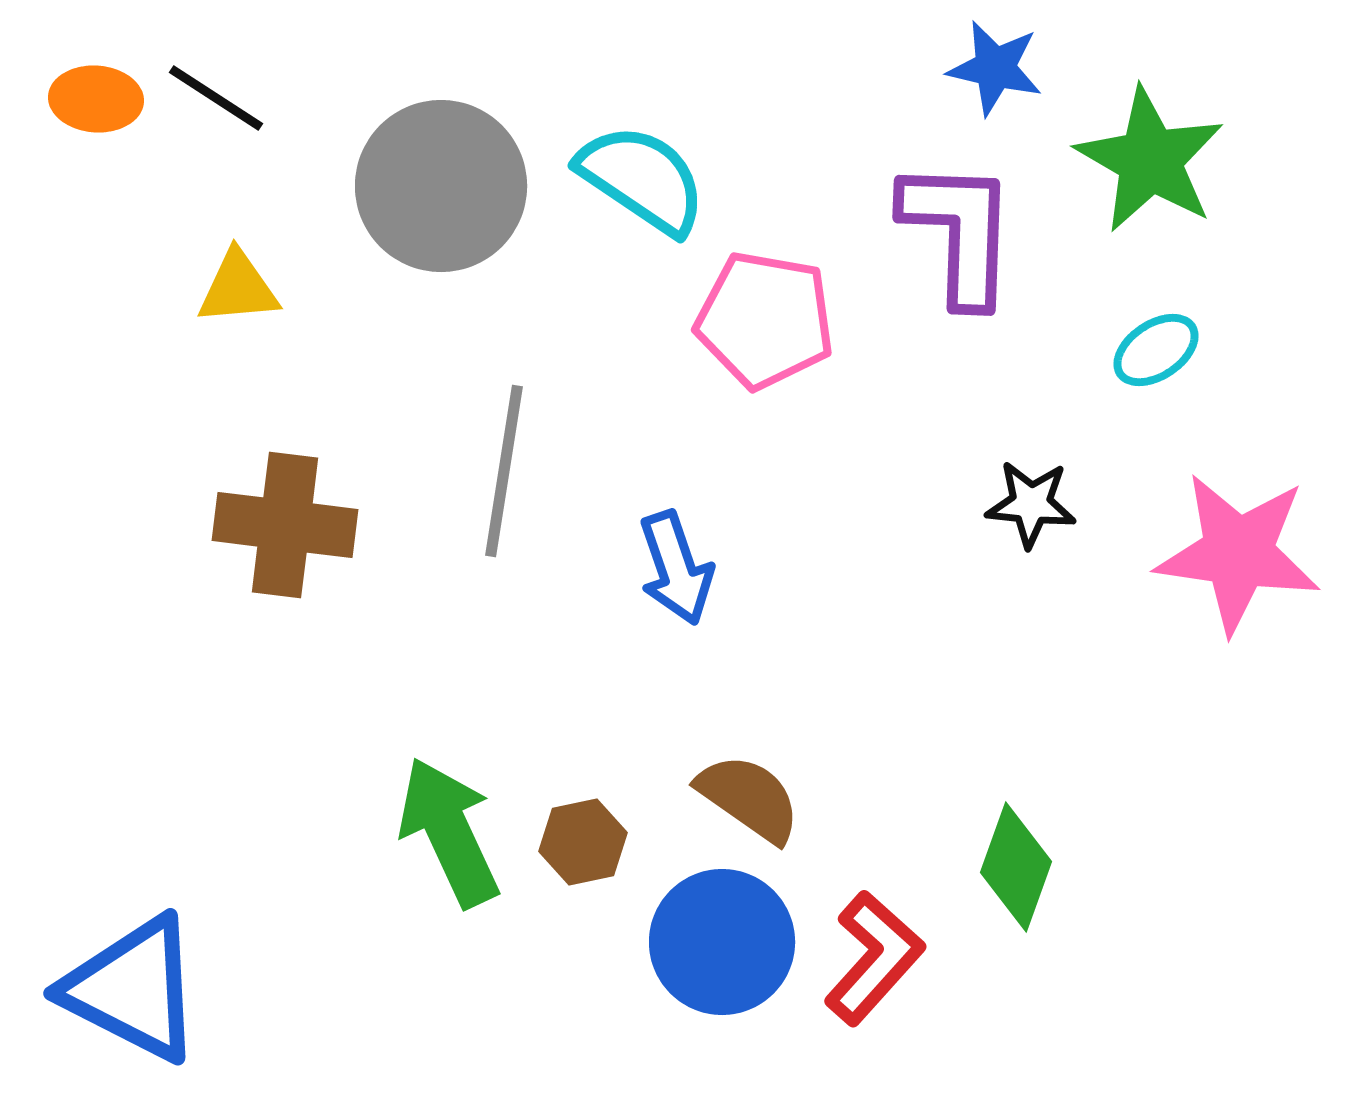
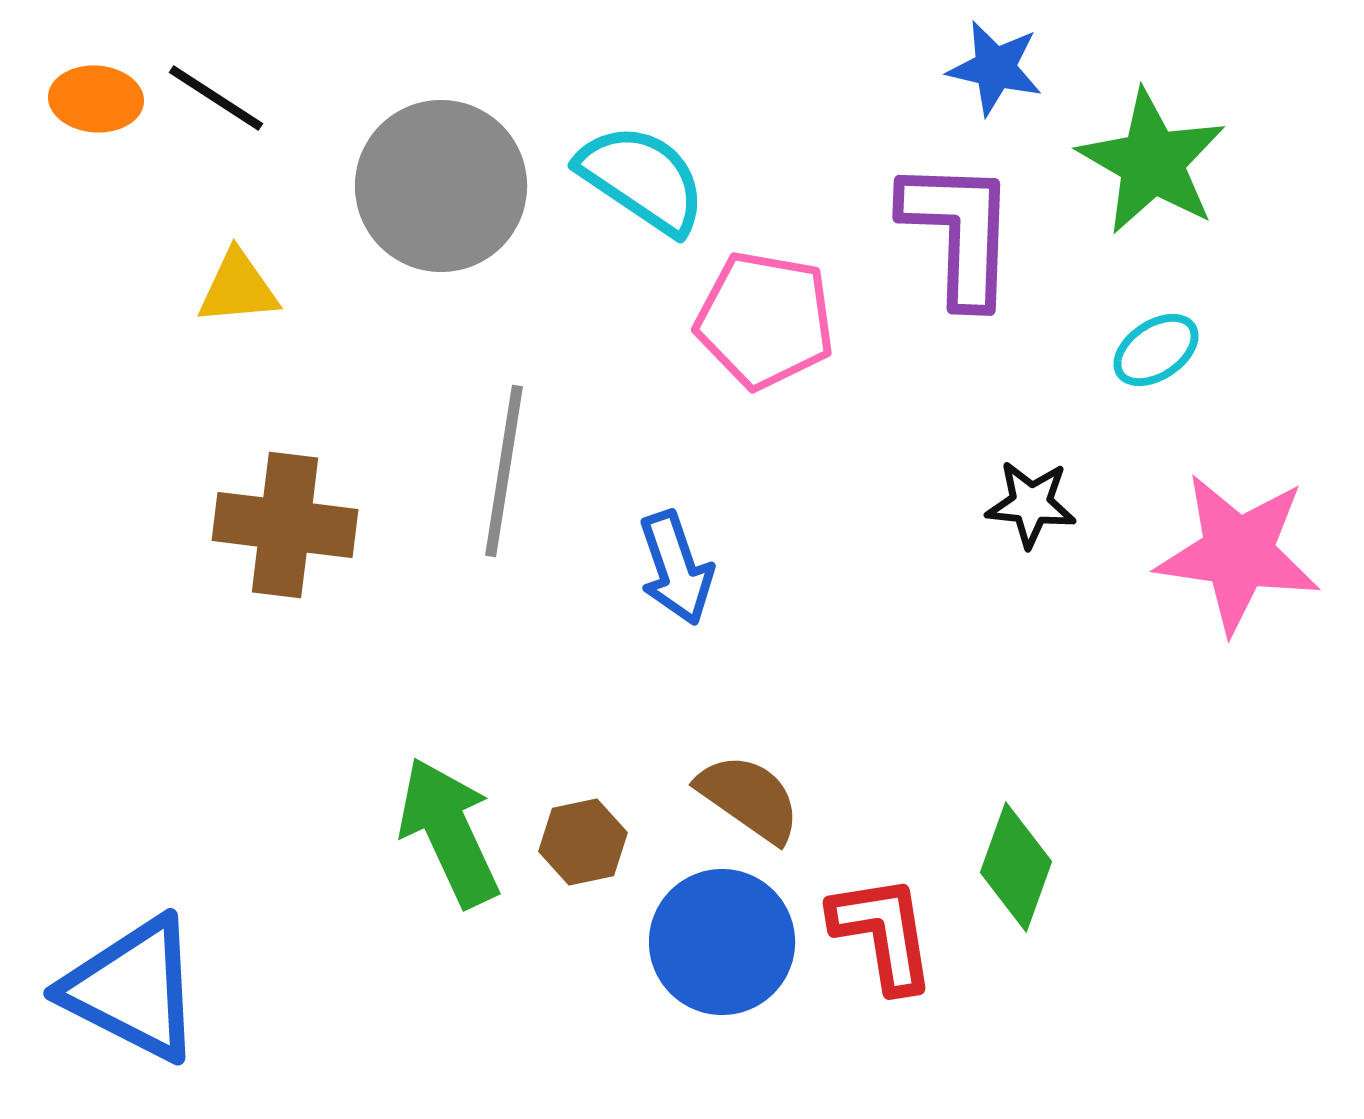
green star: moved 2 px right, 2 px down
red L-shape: moved 9 px right, 25 px up; rotated 51 degrees counterclockwise
